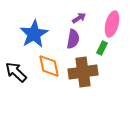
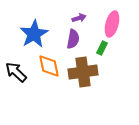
purple arrow: rotated 16 degrees clockwise
